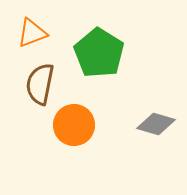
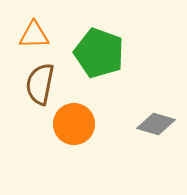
orange triangle: moved 2 px right, 2 px down; rotated 20 degrees clockwise
green pentagon: rotated 12 degrees counterclockwise
orange circle: moved 1 px up
